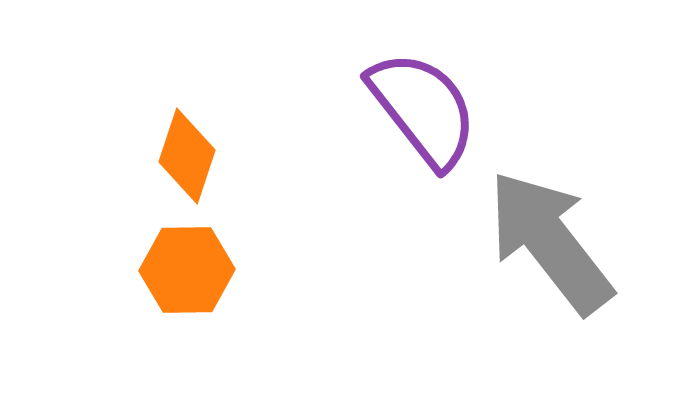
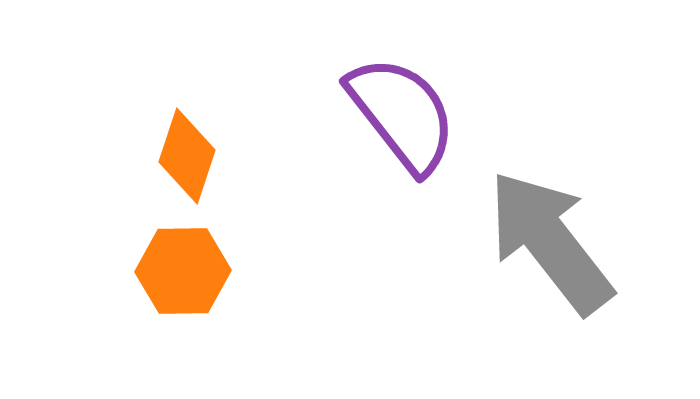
purple semicircle: moved 21 px left, 5 px down
orange hexagon: moved 4 px left, 1 px down
